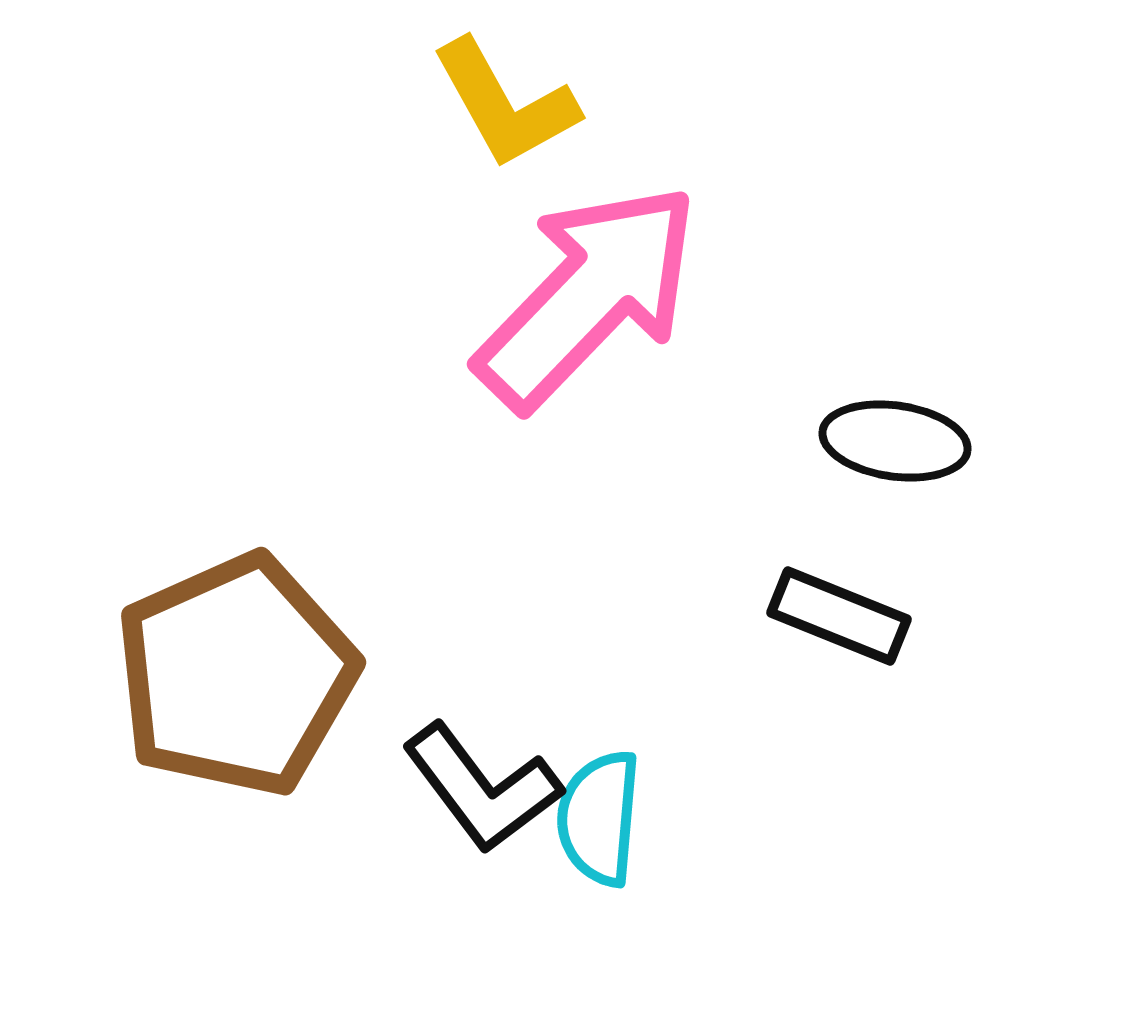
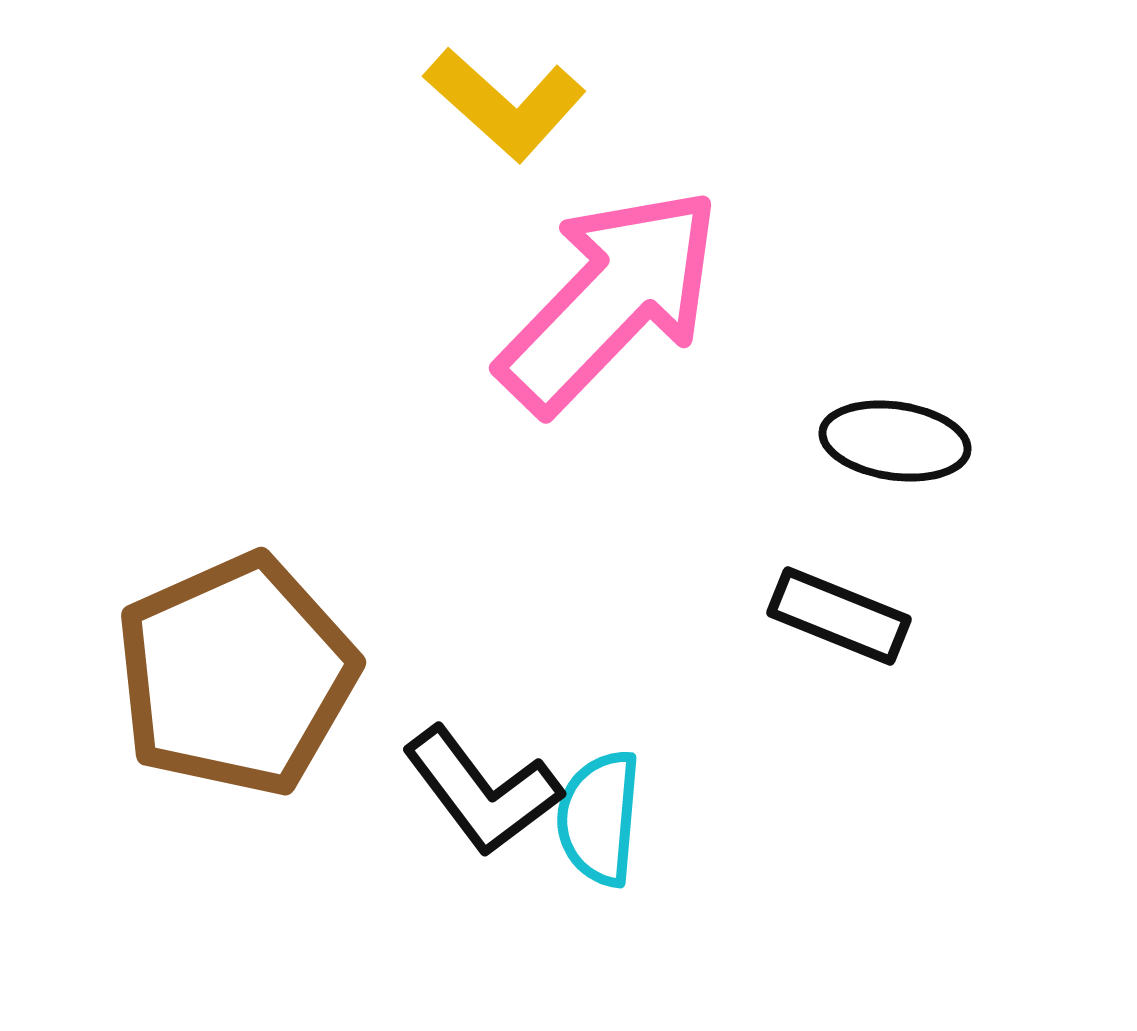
yellow L-shape: rotated 19 degrees counterclockwise
pink arrow: moved 22 px right, 4 px down
black L-shape: moved 3 px down
